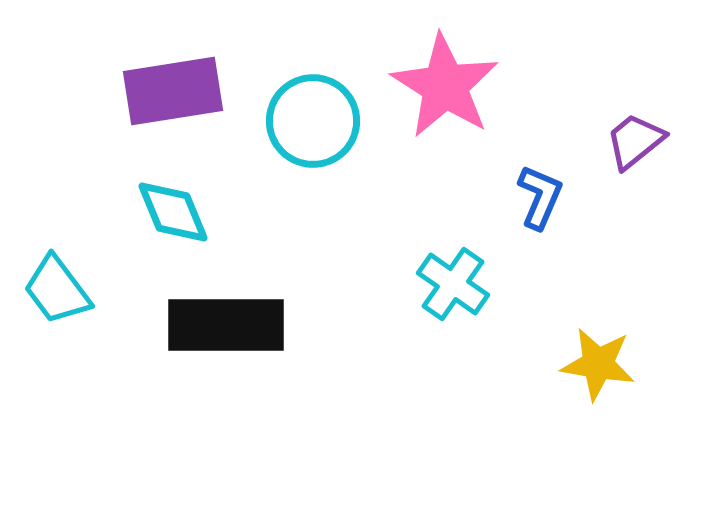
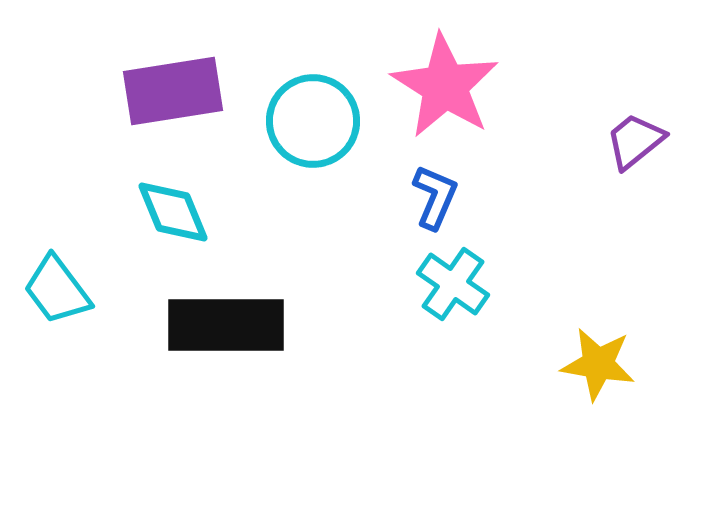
blue L-shape: moved 105 px left
